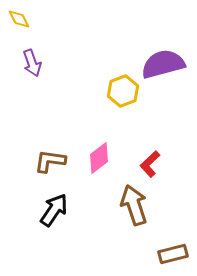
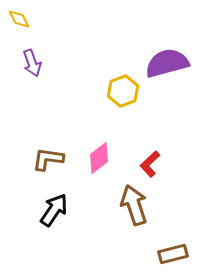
purple semicircle: moved 4 px right, 1 px up
brown L-shape: moved 2 px left, 2 px up
